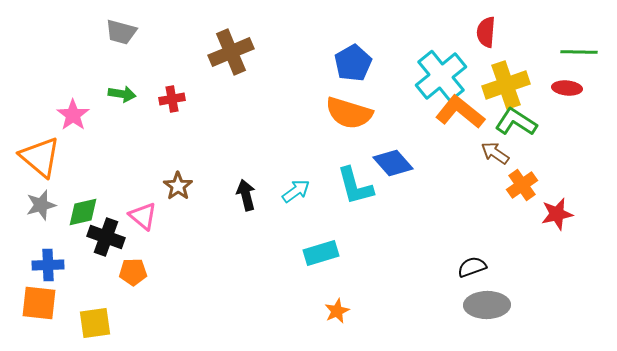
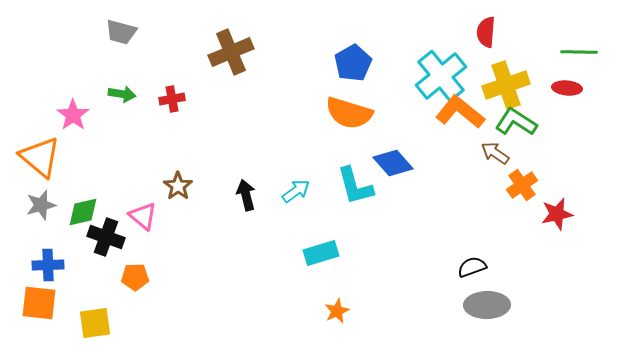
orange pentagon: moved 2 px right, 5 px down
